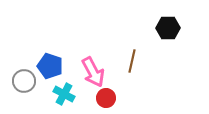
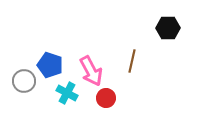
blue pentagon: moved 1 px up
pink arrow: moved 2 px left, 1 px up
cyan cross: moved 3 px right, 1 px up
